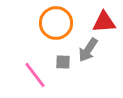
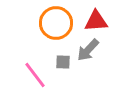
red triangle: moved 8 px left, 1 px up
gray arrow: rotated 10 degrees clockwise
